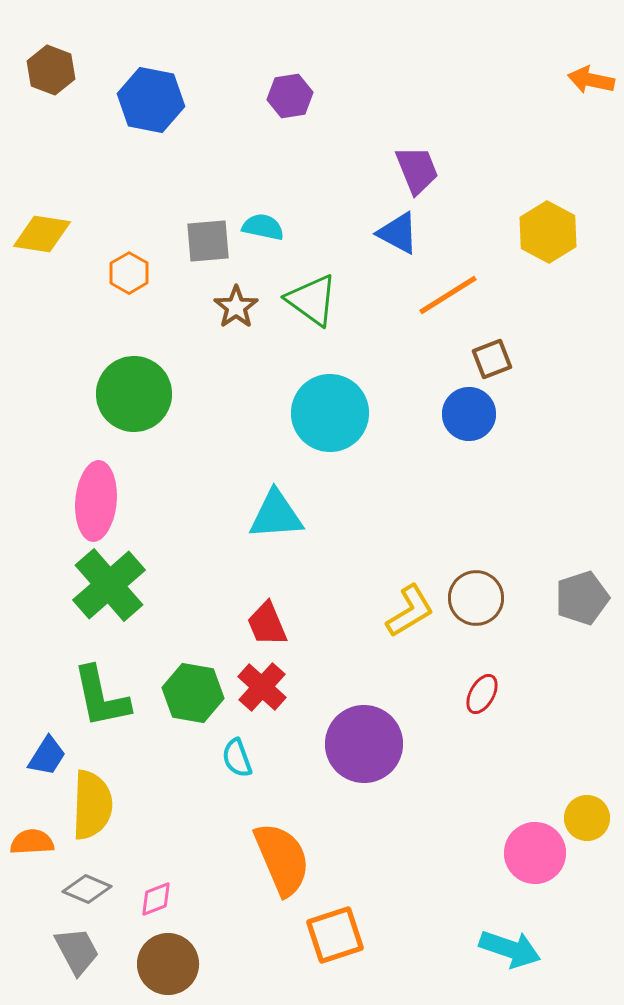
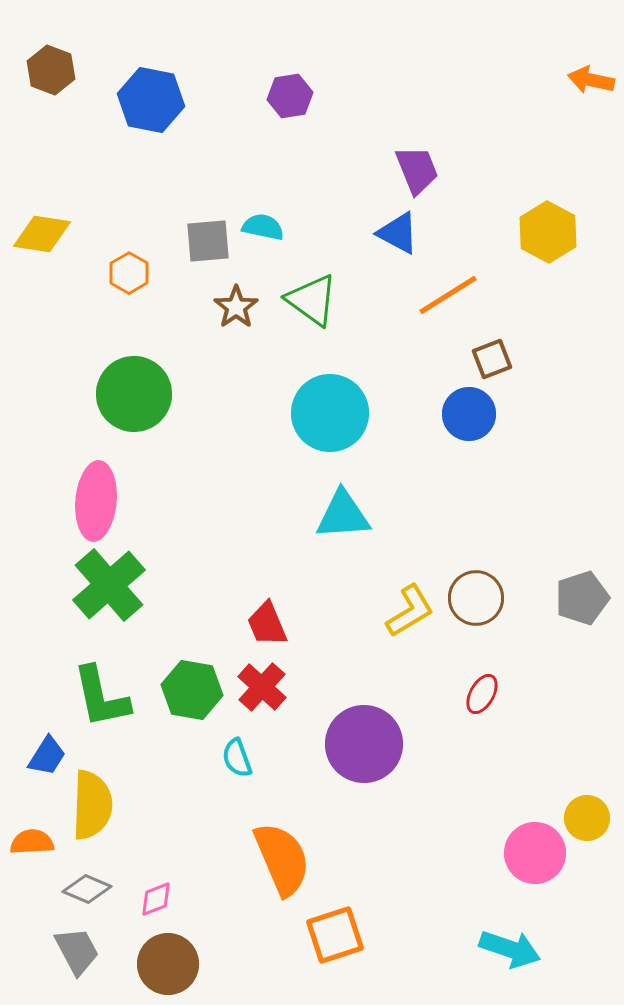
cyan triangle at (276, 515): moved 67 px right
green hexagon at (193, 693): moved 1 px left, 3 px up
